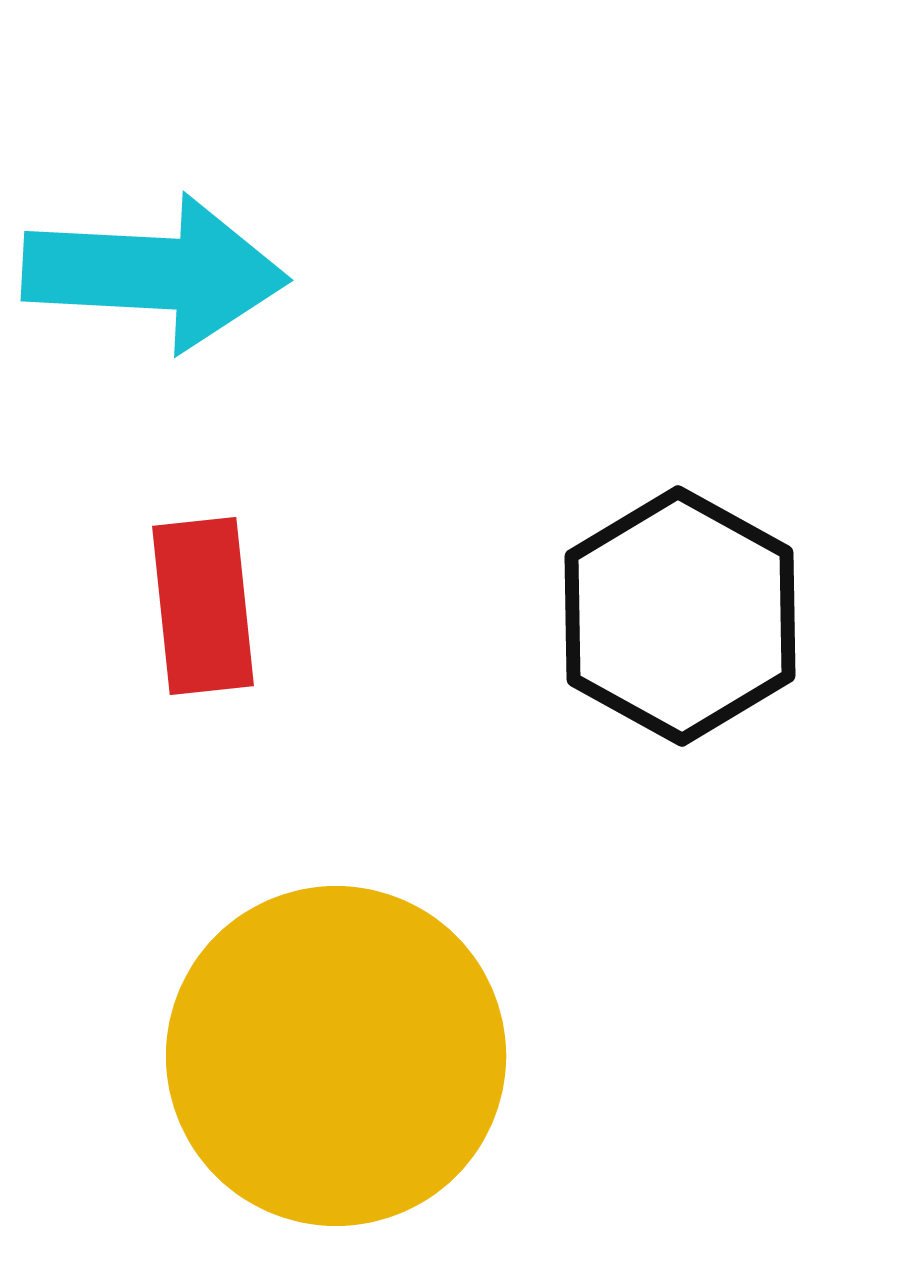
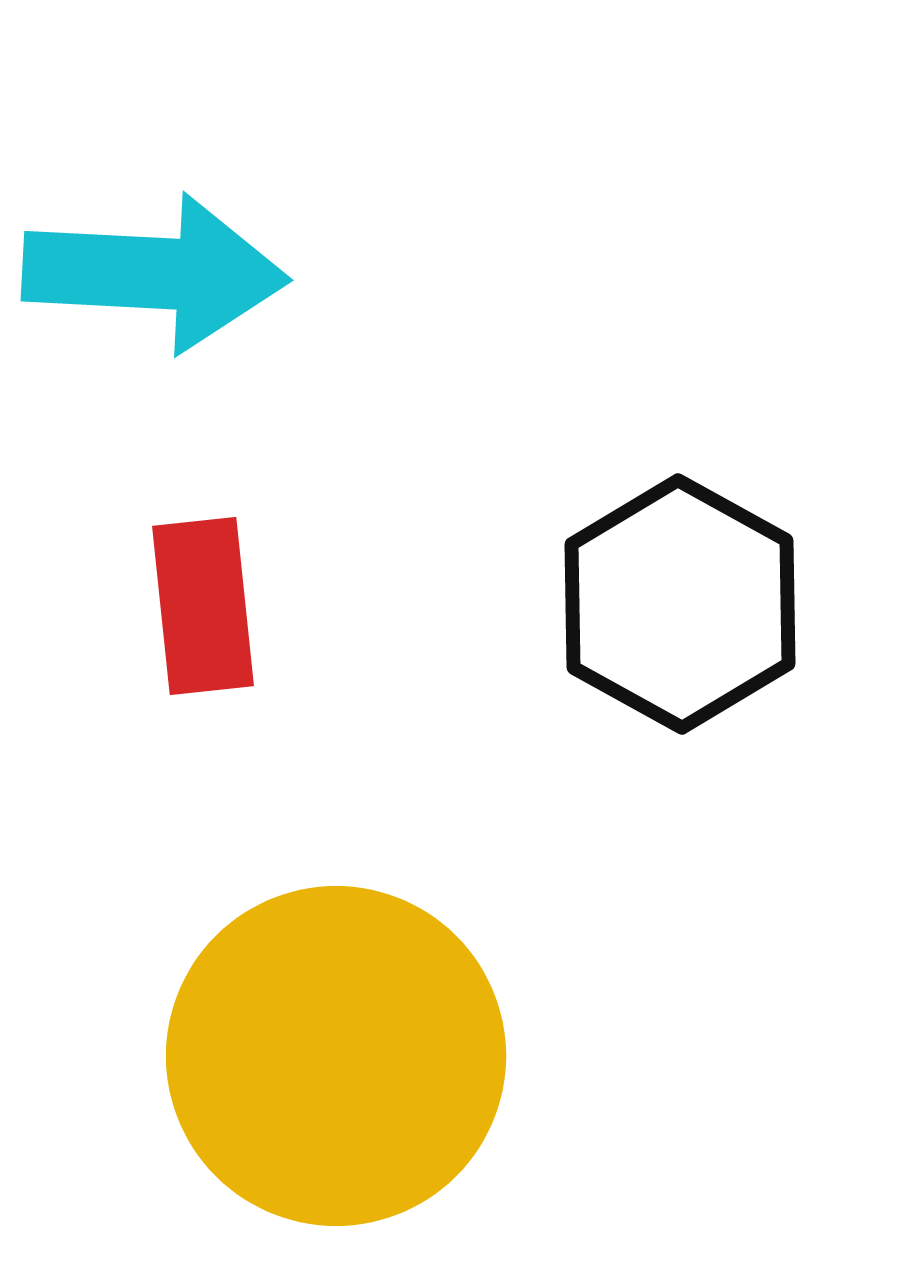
black hexagon: moved 12 px up
